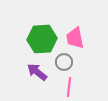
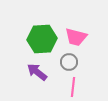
pink trapezoid: moved 1 px right, 1 px up; rotated 65 degrees counterclockwise
gray circle: moved 5 px right
pink line: moved 4 px right
